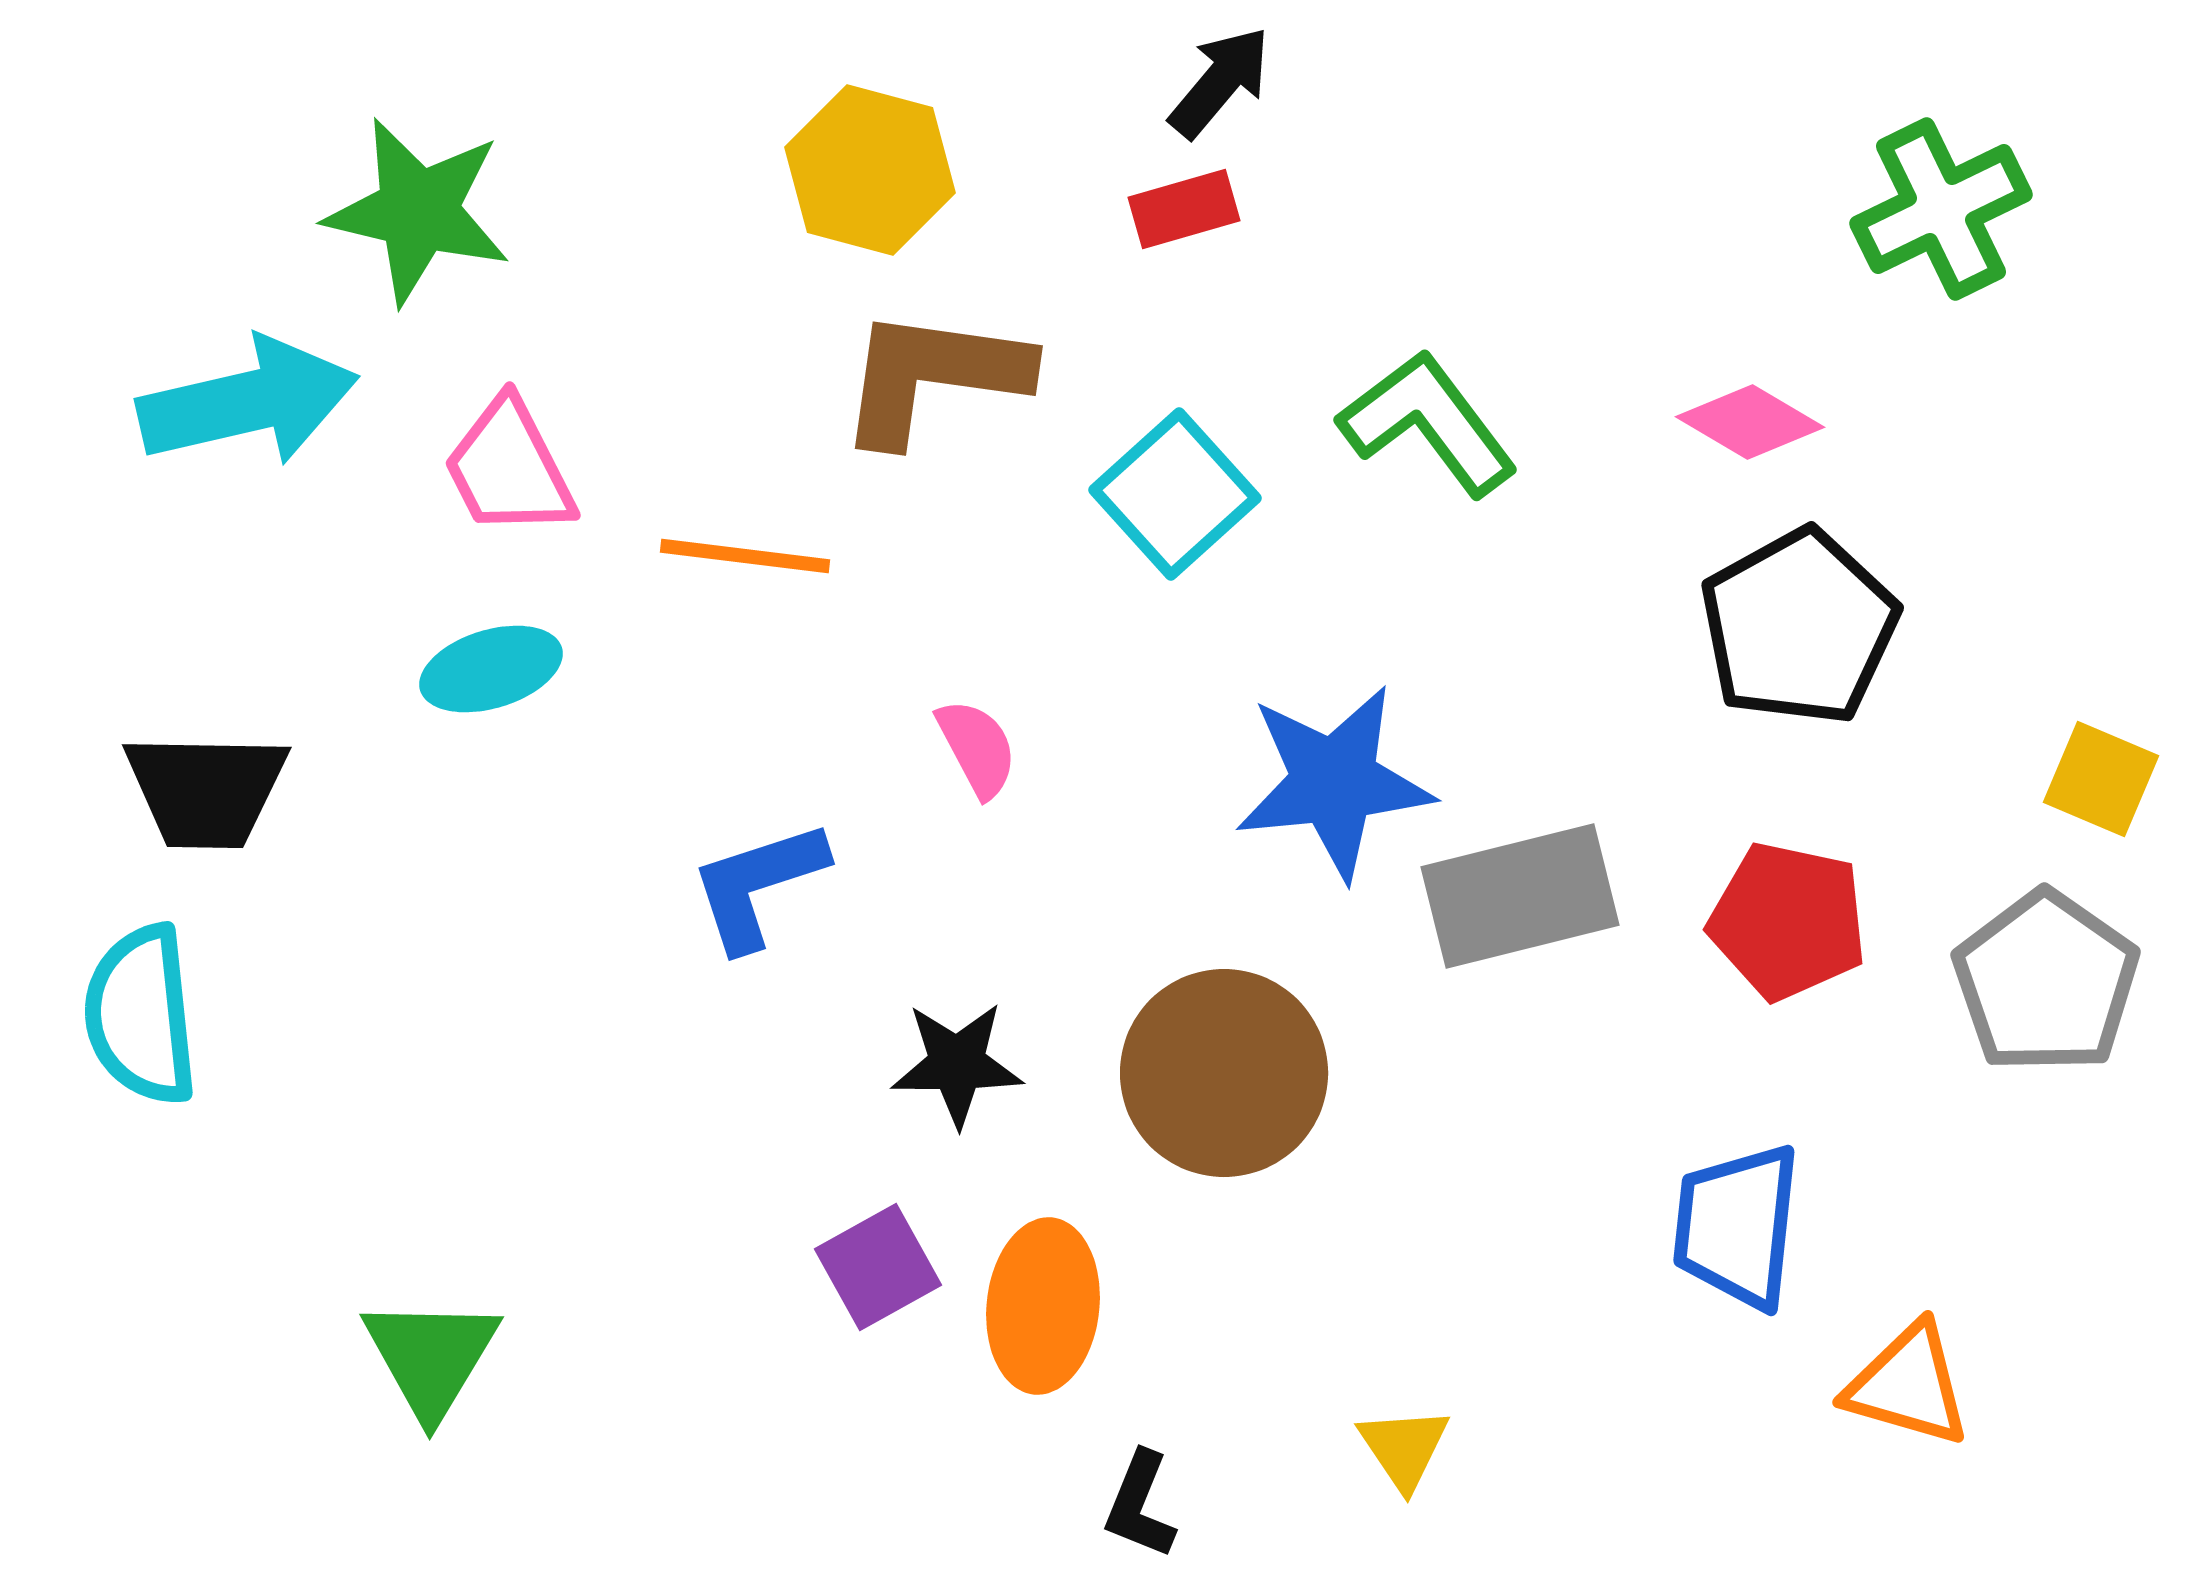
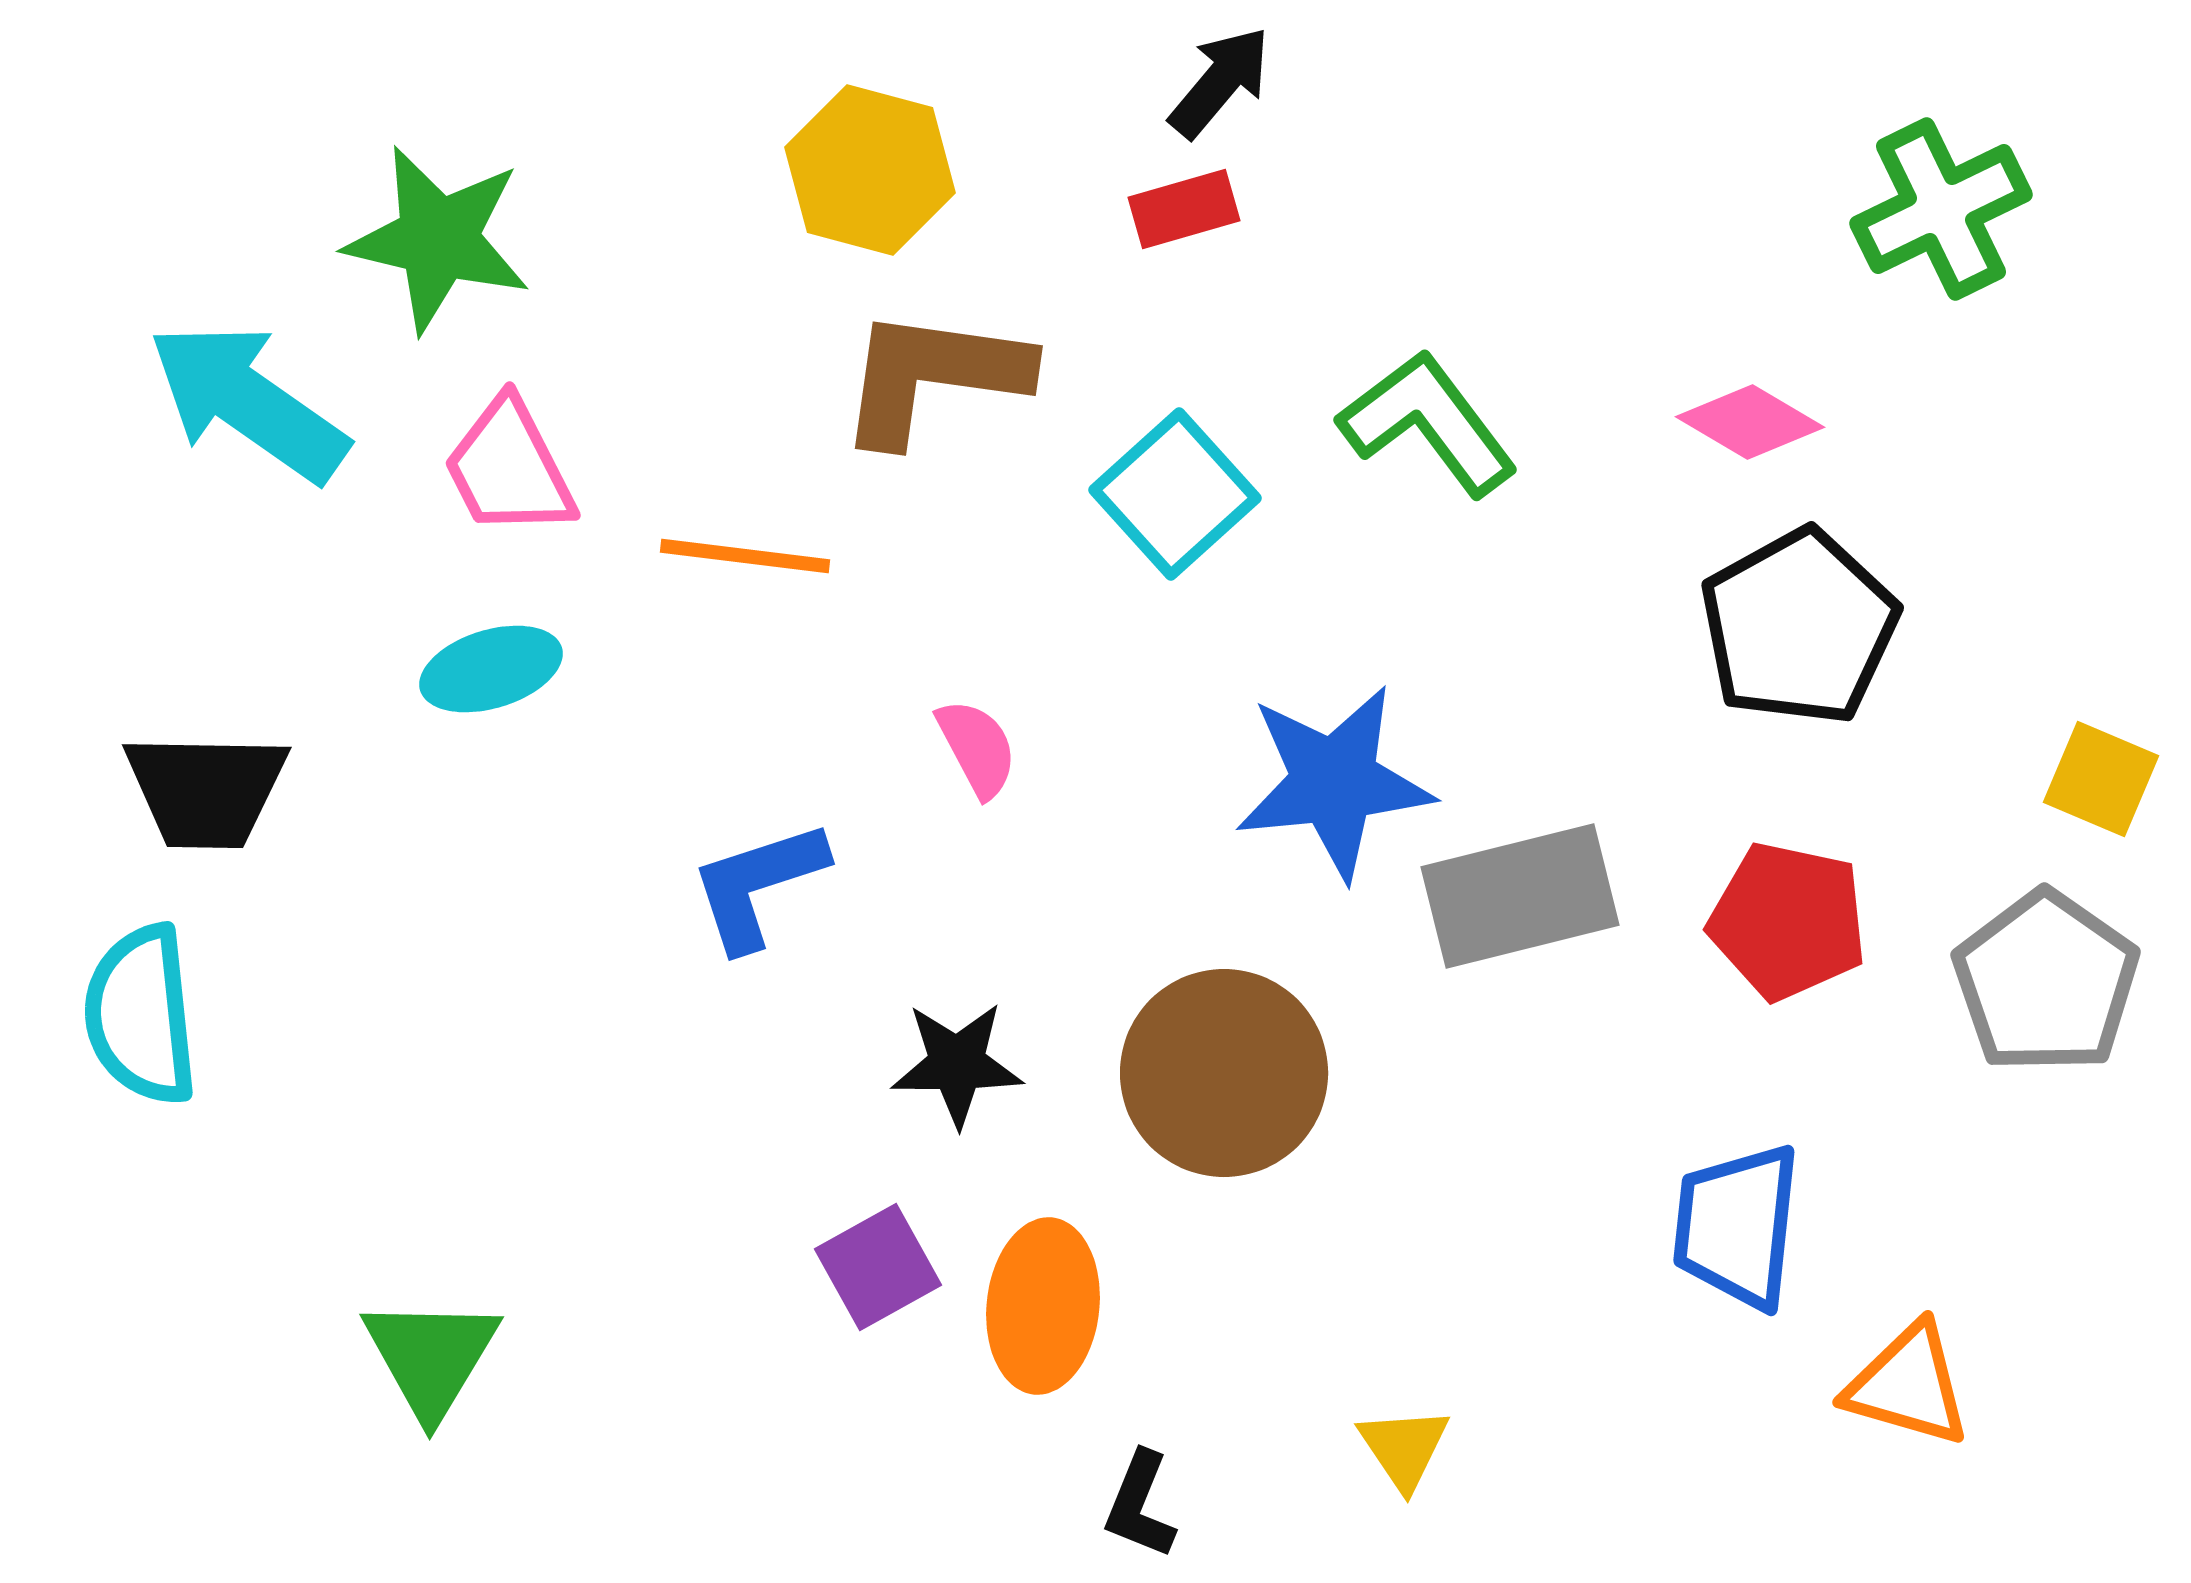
green star: moved 20 px right, 28 px down
cyan arrow: rotated 132 degrees counterclockwise
